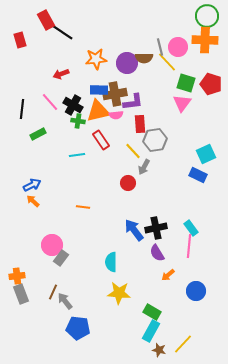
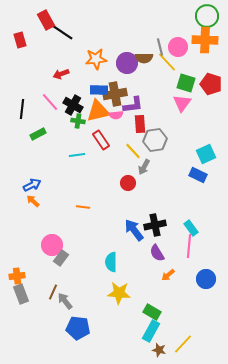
purple L-shape at (133, 102): moved 3 px down
black cross at (156, 228): moved 1 px left, 3 px up
blue circle at (196, 291): moved 10 px right, 12 px up
